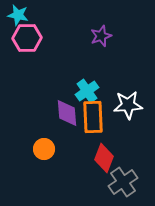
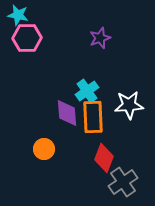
purple star: moved 1 px left, 2 px down
white star: moved 1 px right
